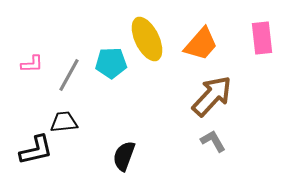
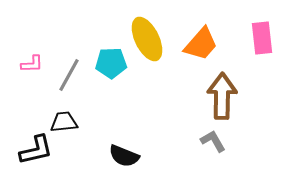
brown arrow: moved 10 px right; rotated 42 degrees counterclockwise
black semicircle: rotated 88 degrees counterclockwise
